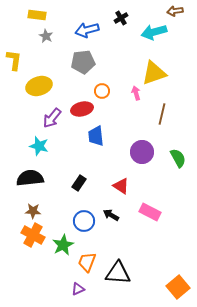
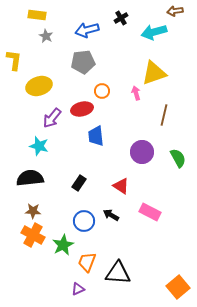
brown line: moved 2 px right, 1 px down
